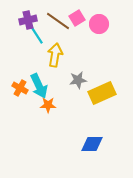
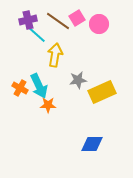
cyan line: rotated 15 degrees counterclockwise
yellow rectangle: moved 1 px up
